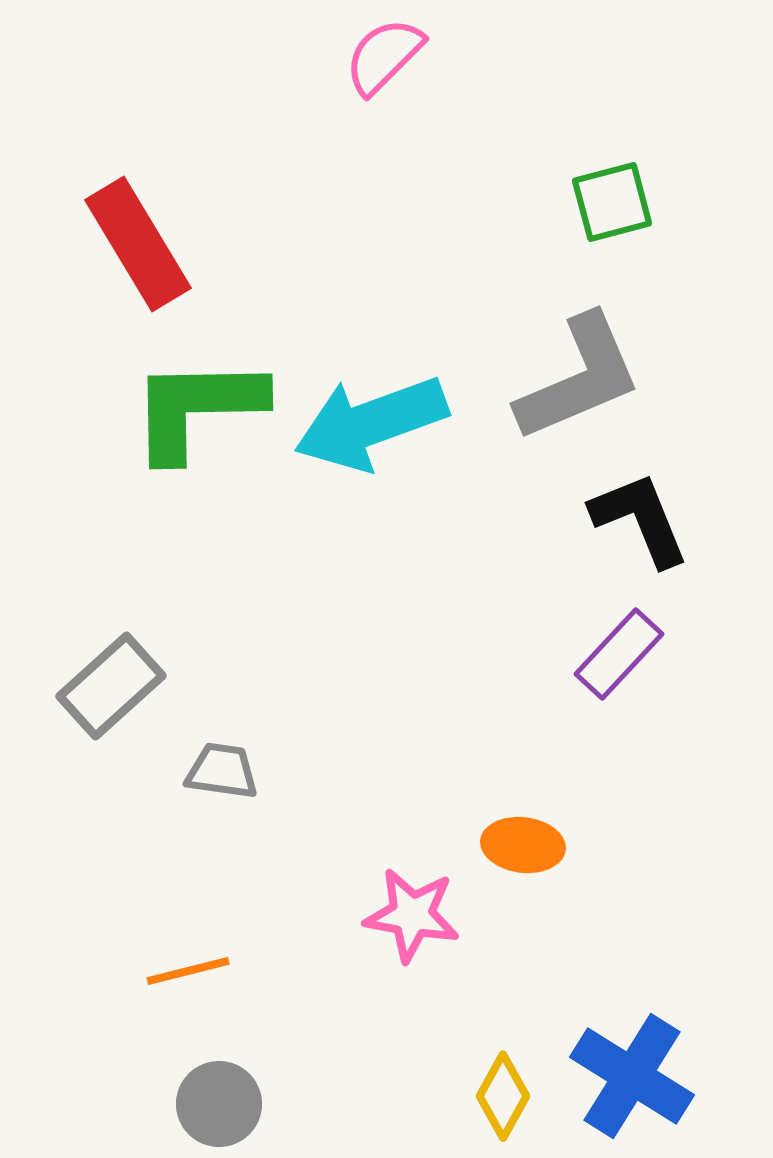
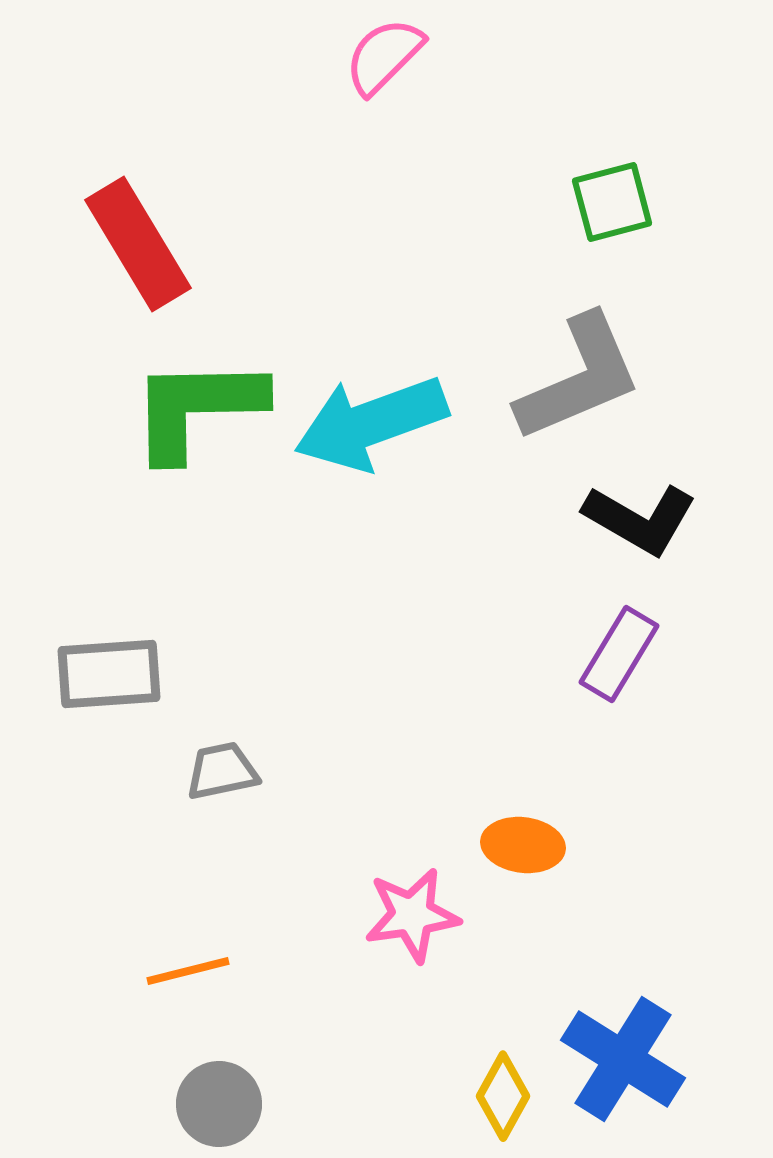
black L-shape: rotated 142 degrees clockwise
purple rectangle: rotated 12 degrees counterclockwise
gray rectangle: moved 2 px left, 12 px up; rotated 38 degrees clockwise
gray trapezoid: rotated 20 degrees counterclockwise
pink star: rotated 18 degrees counterclockwise
blue cross: moved 9 px left, 17 px up
